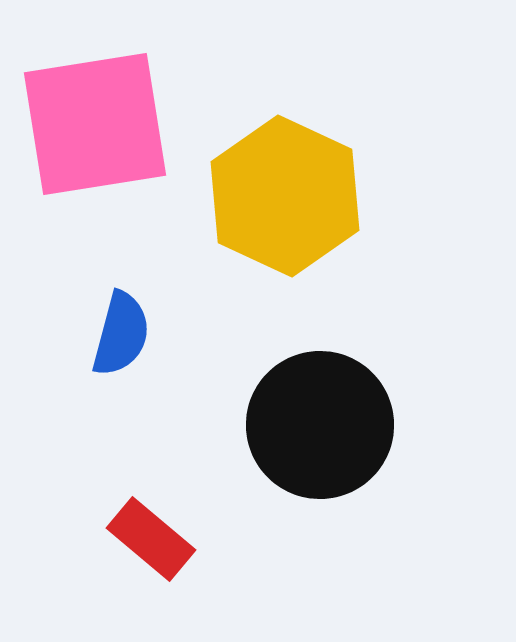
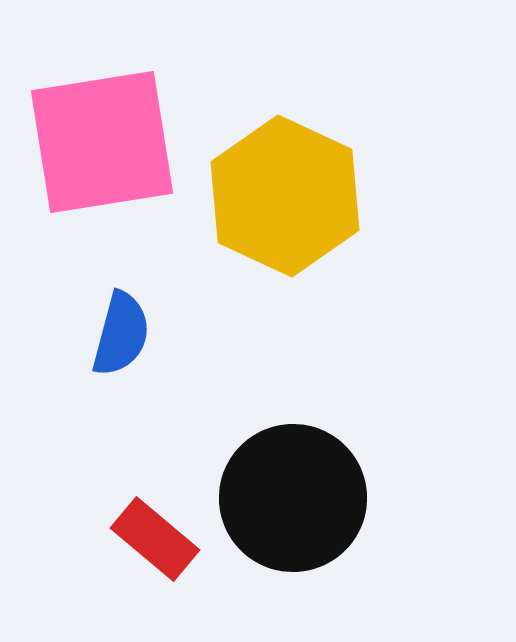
pink square: moved 7 px right, 18 px down
black circle: moved 27 px left, 73 px down
red rectangle: moved 4 px right
